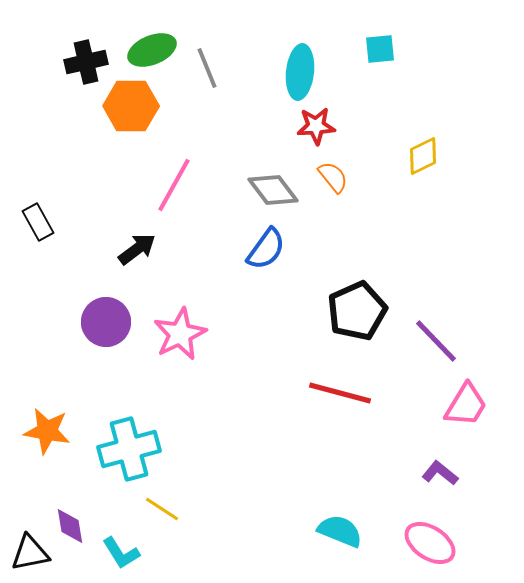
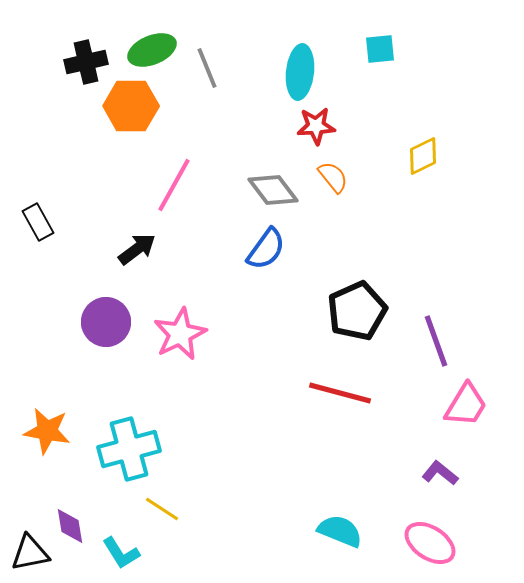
purple line: rotated 24 degrees clockwise
